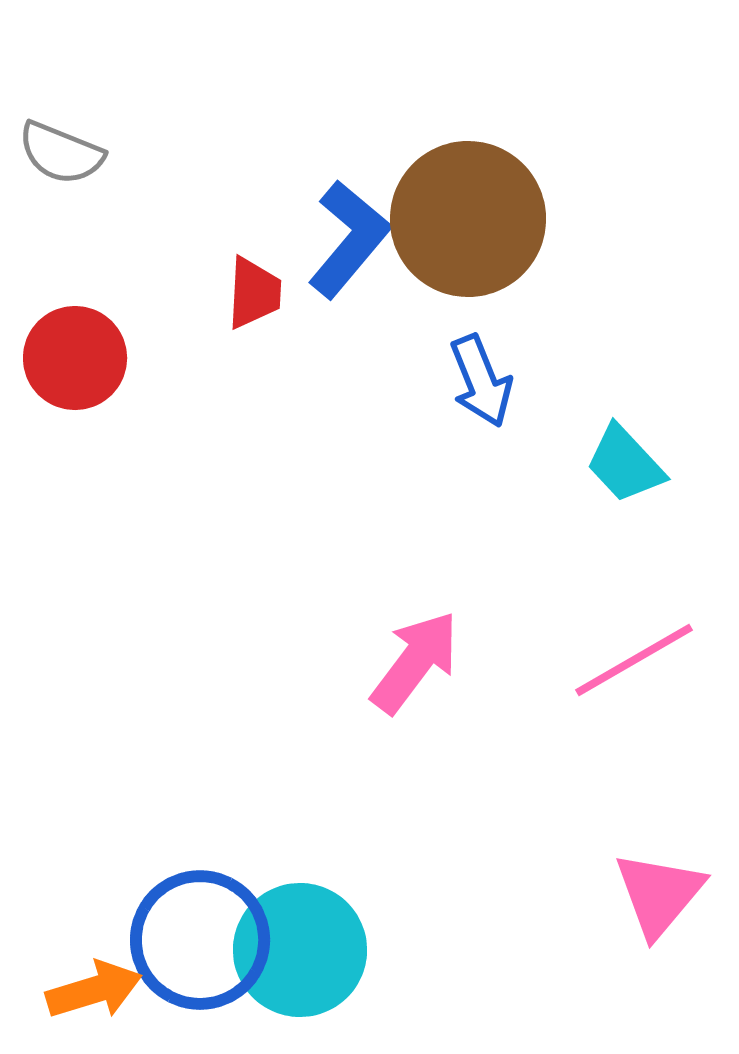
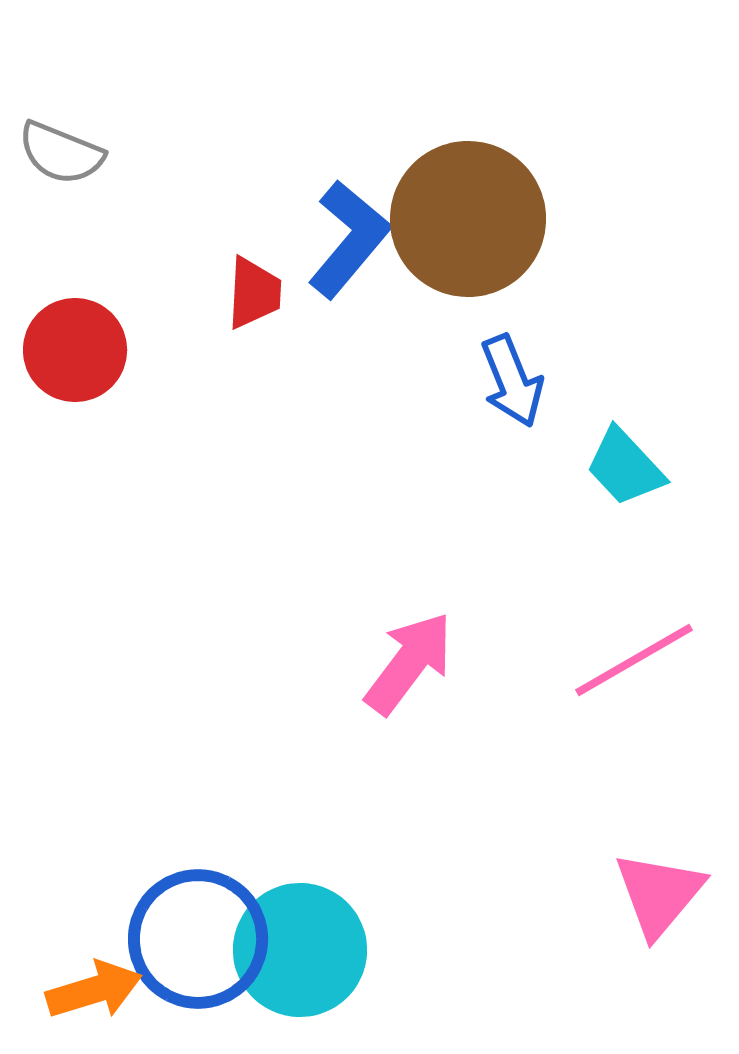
red circle: moved 8 px up
blue arrow: moved 31 px right
cyan trapezoid: moved 3 px down
pink arrow: moved 6 px left, 1 px down
blue circle: moved 2 px left, 1 px up
